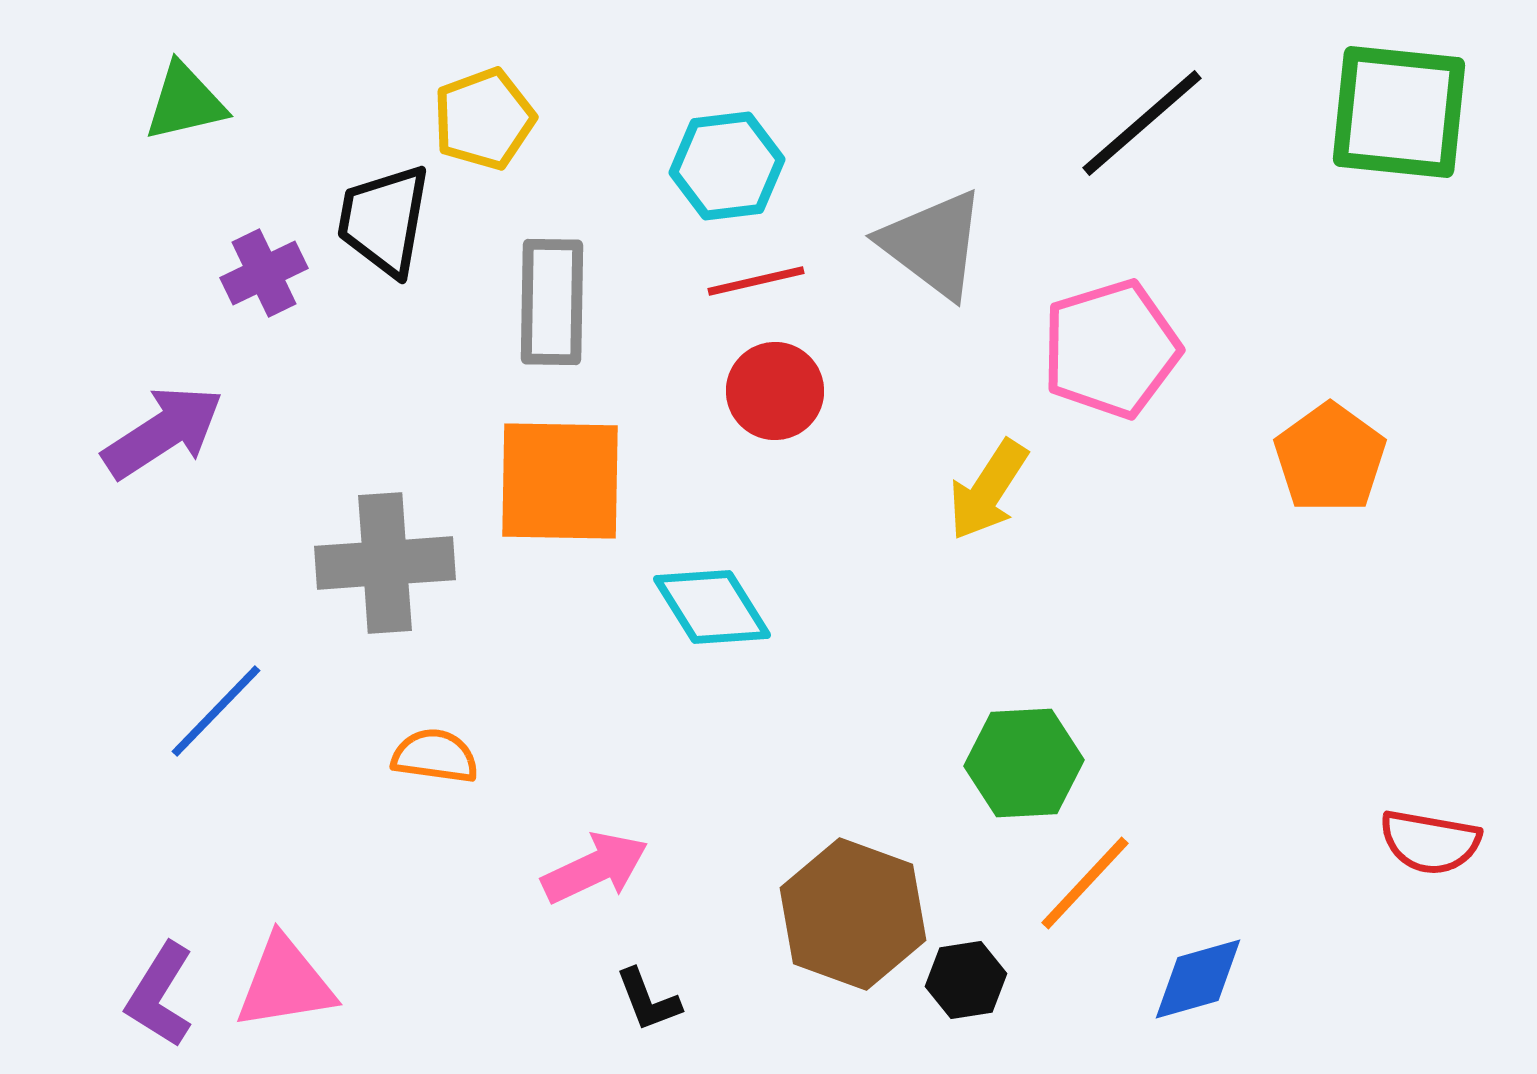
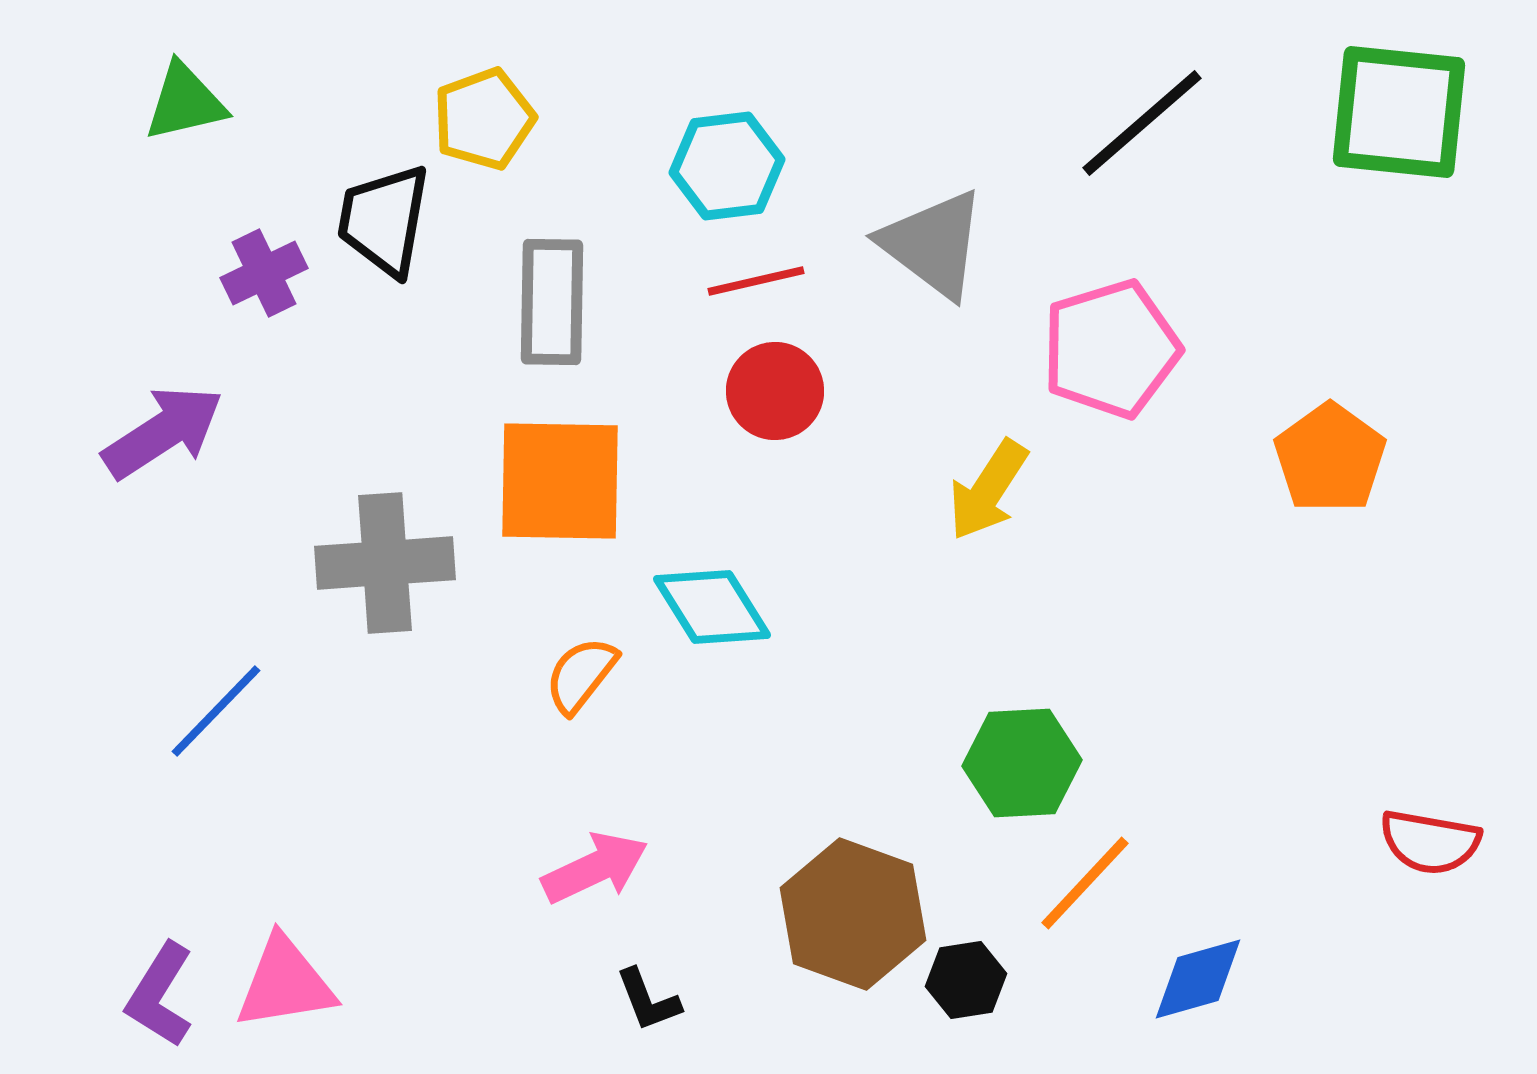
orange semicircle: moved 146 px right, 81 px up; rotated 60 degrees counterclockwise
green hexagon: moved 2 px left
